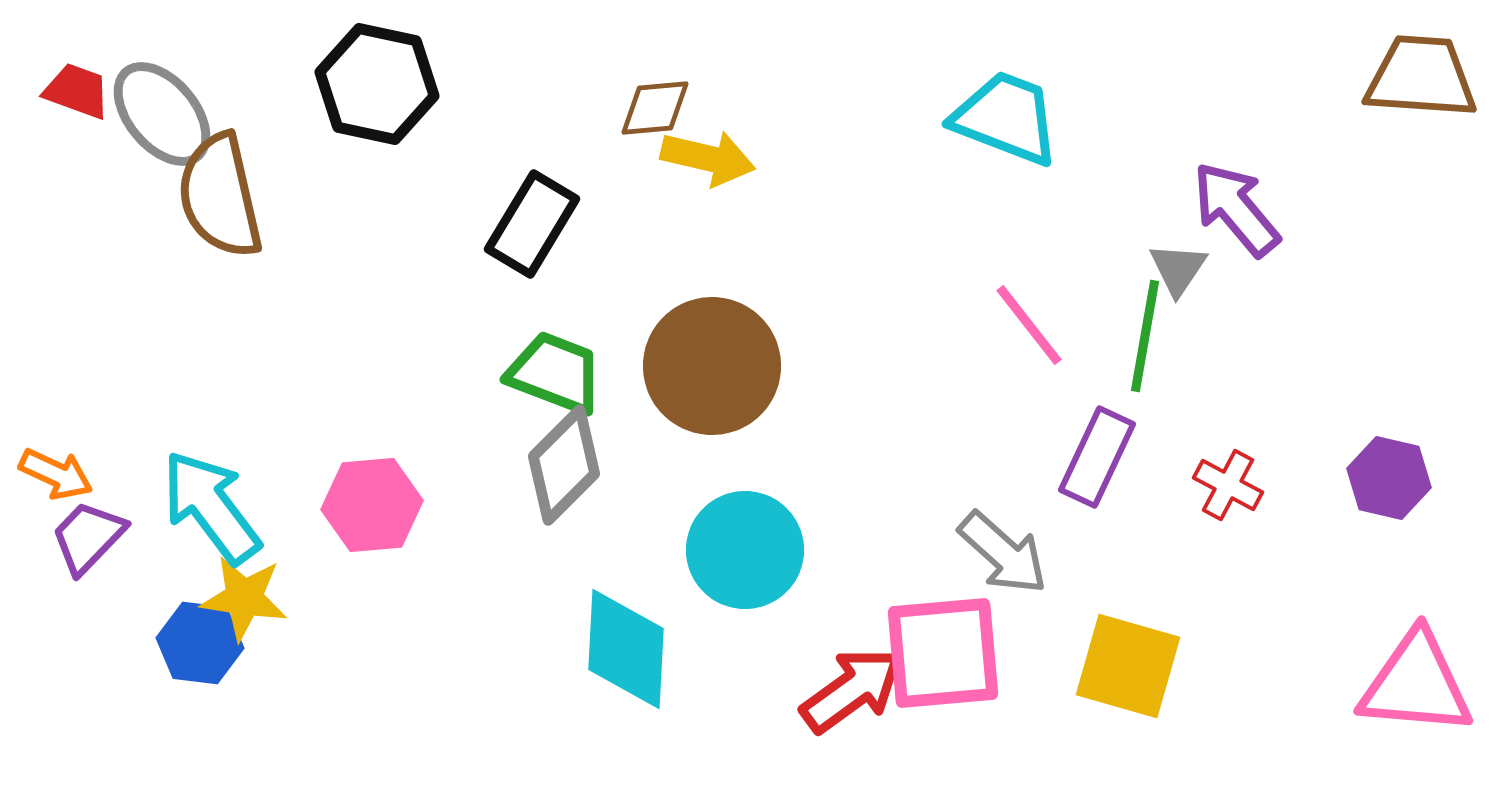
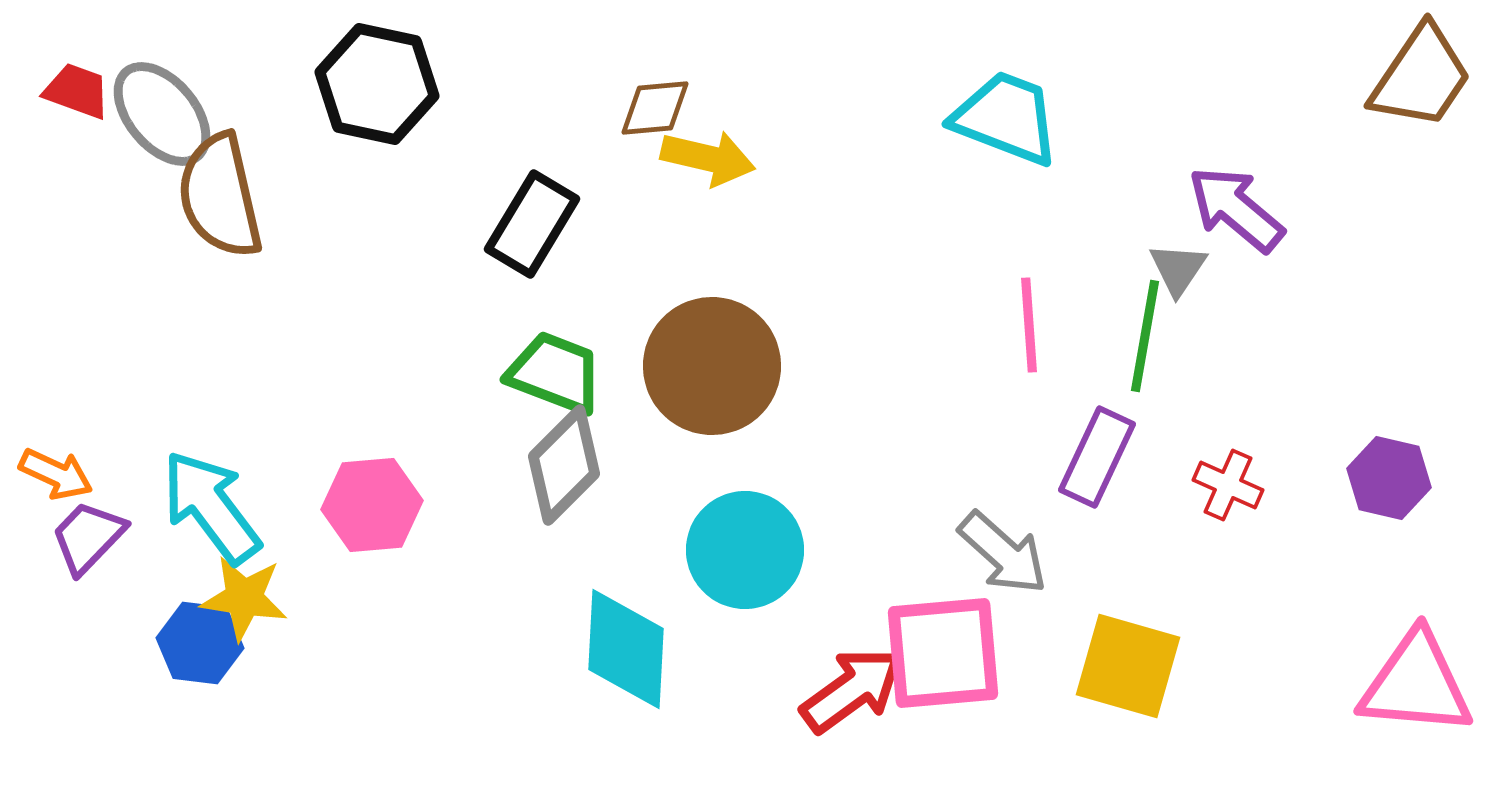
brown trapezoid: rotated 120 degrees clockwise
purple arrow: rotated 10 degrees counterclockwise
pink line: rotated 34 degrees clockwise
red cross: rotated 4 degrees counterclockwise
